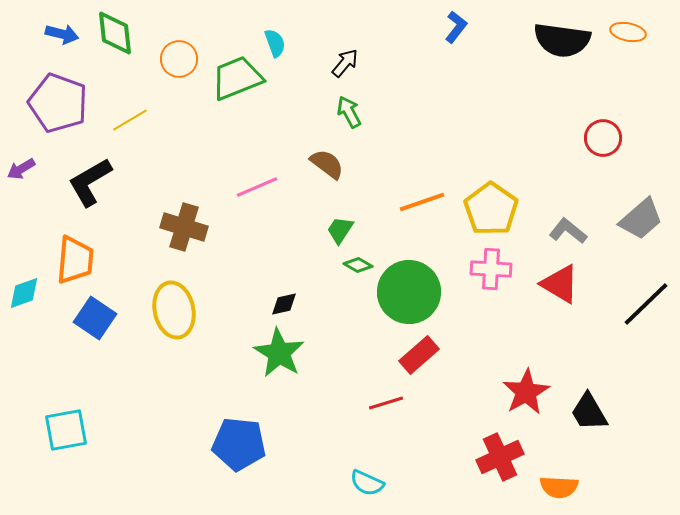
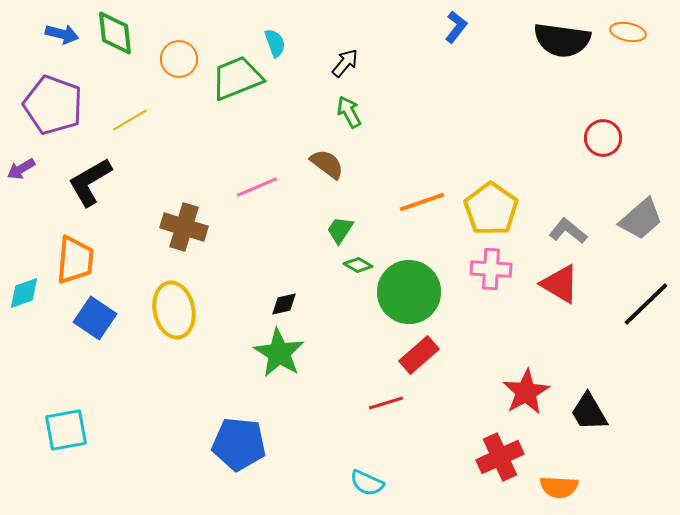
purple pentagon at (58, 103): moved 5 px left, 2 px down
